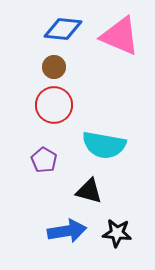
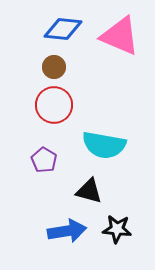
black star: moved 4 px up
